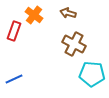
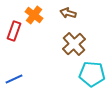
brown cross: rotated 20 degrees clockwise
